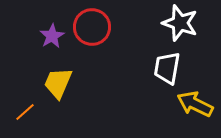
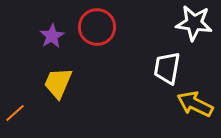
white star: moved 14 px right; rotated 12 degrees counterclockwise
red circle: moved 5 px right
orange line: moved 10 px left, 1 px down
